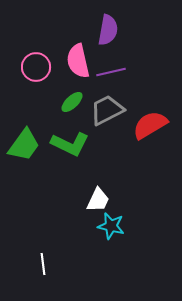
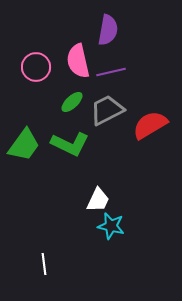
white line: moved 1 px right
